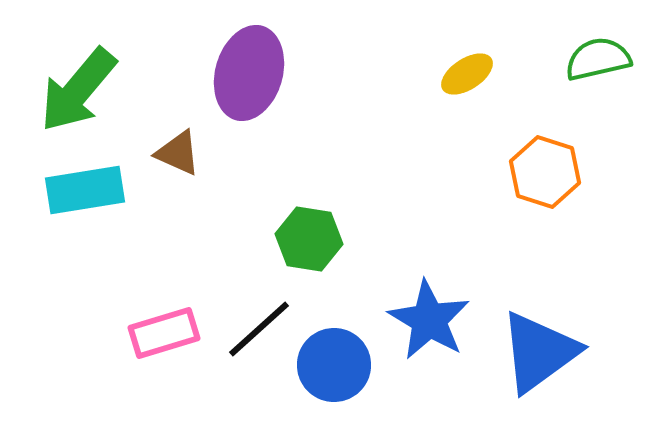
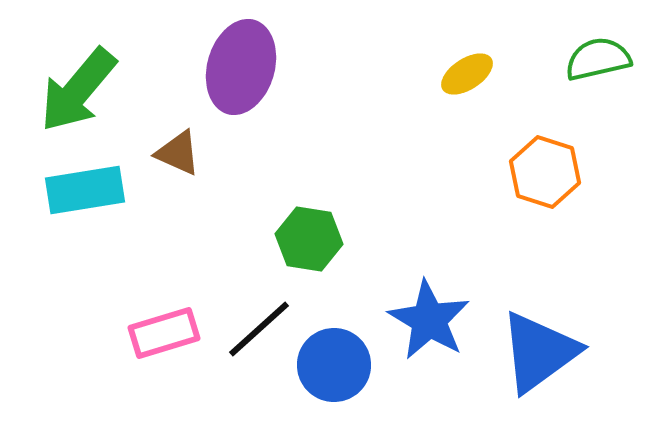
purple ellipse: moved 8 px left, 6 px up
